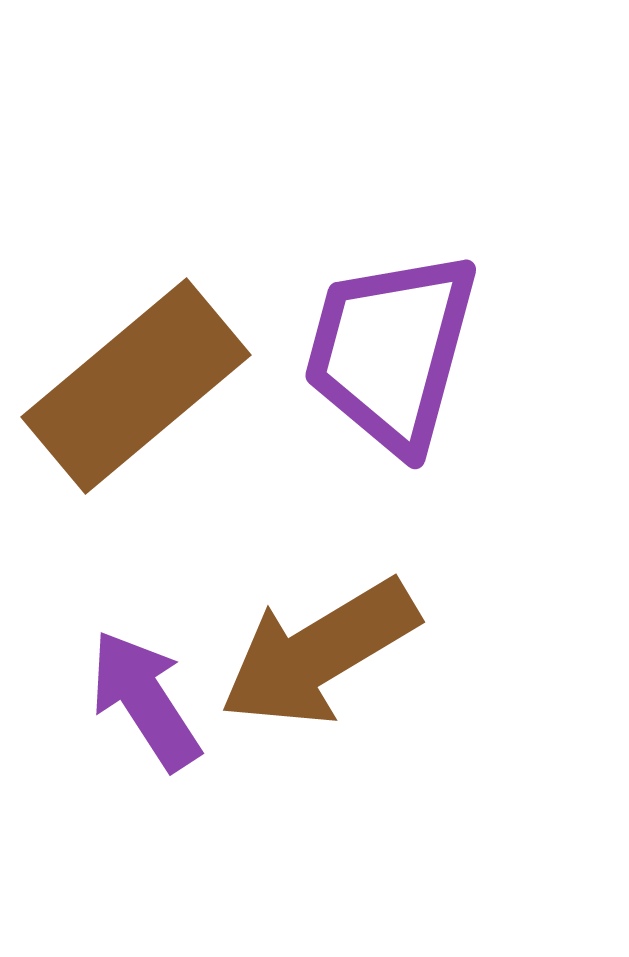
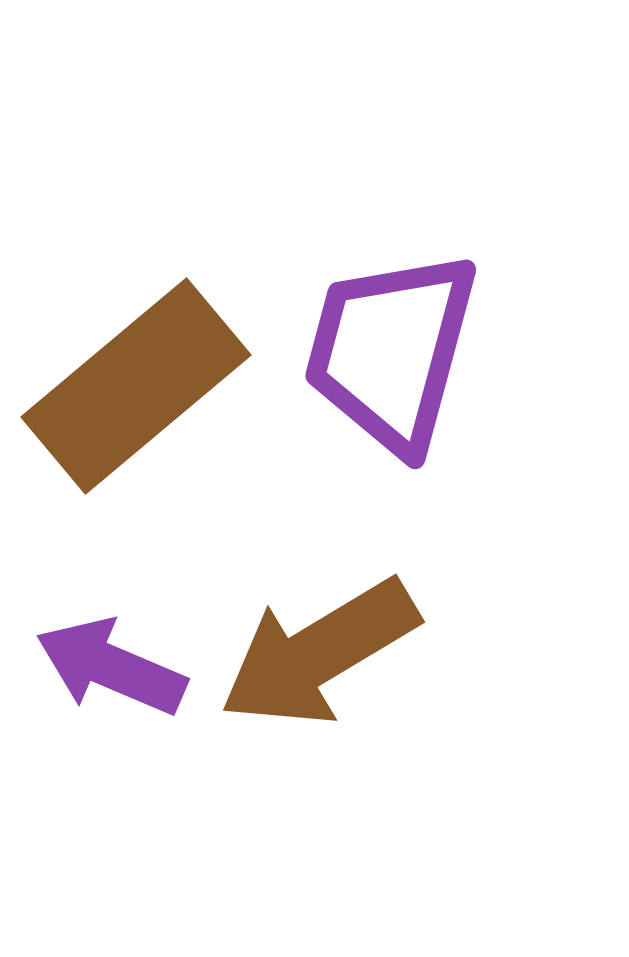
purple arrow: moved 34 px left, 33 px up; rotated 34 degrees counterclockwise
